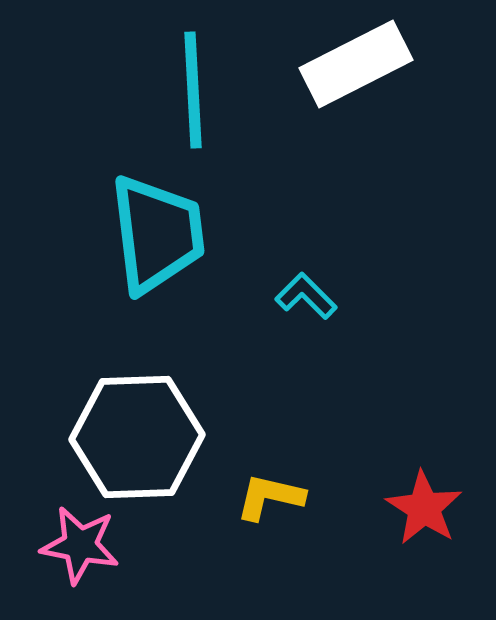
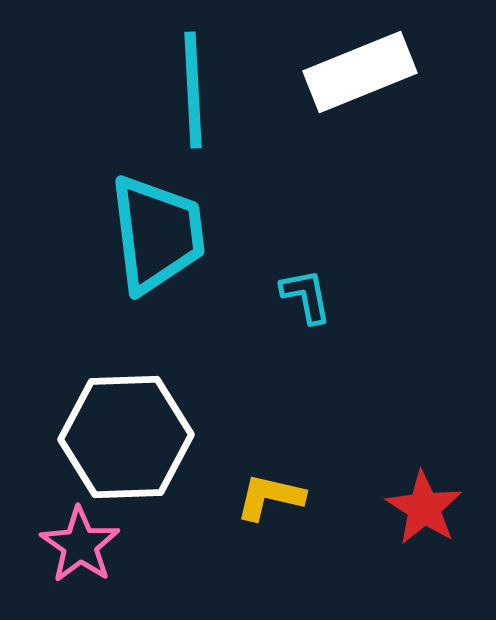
white rectangle: moved 4 px right, 8 px down; rotated 5 degrees clockwise
cyan L-shape: rotated 34 degrees clockwise
white hexagon: moved 11 px left
pink star: rotated 24 degrees clockwise
